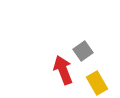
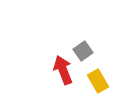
yellow rectangle: moved 1 px right, 2 px up
